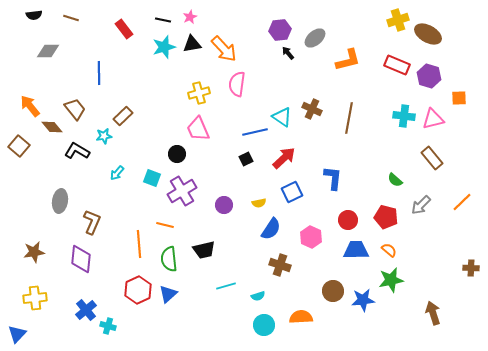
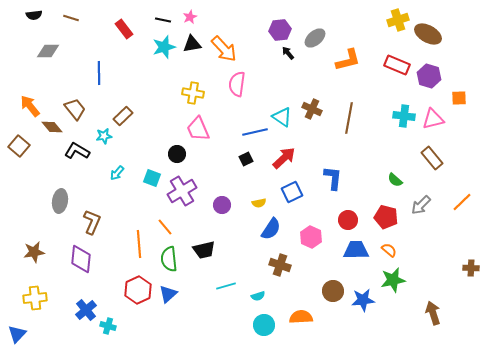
yellow cross at (199, 93): moved 6 px left; rotated 25 degrees clockwise
purple circle at (224, 205): moved 2 px left
orange line at (165, 225): moved 2 px down; rotated 36 degrees clockwise
green star at (391, 280): moved 2 px right
